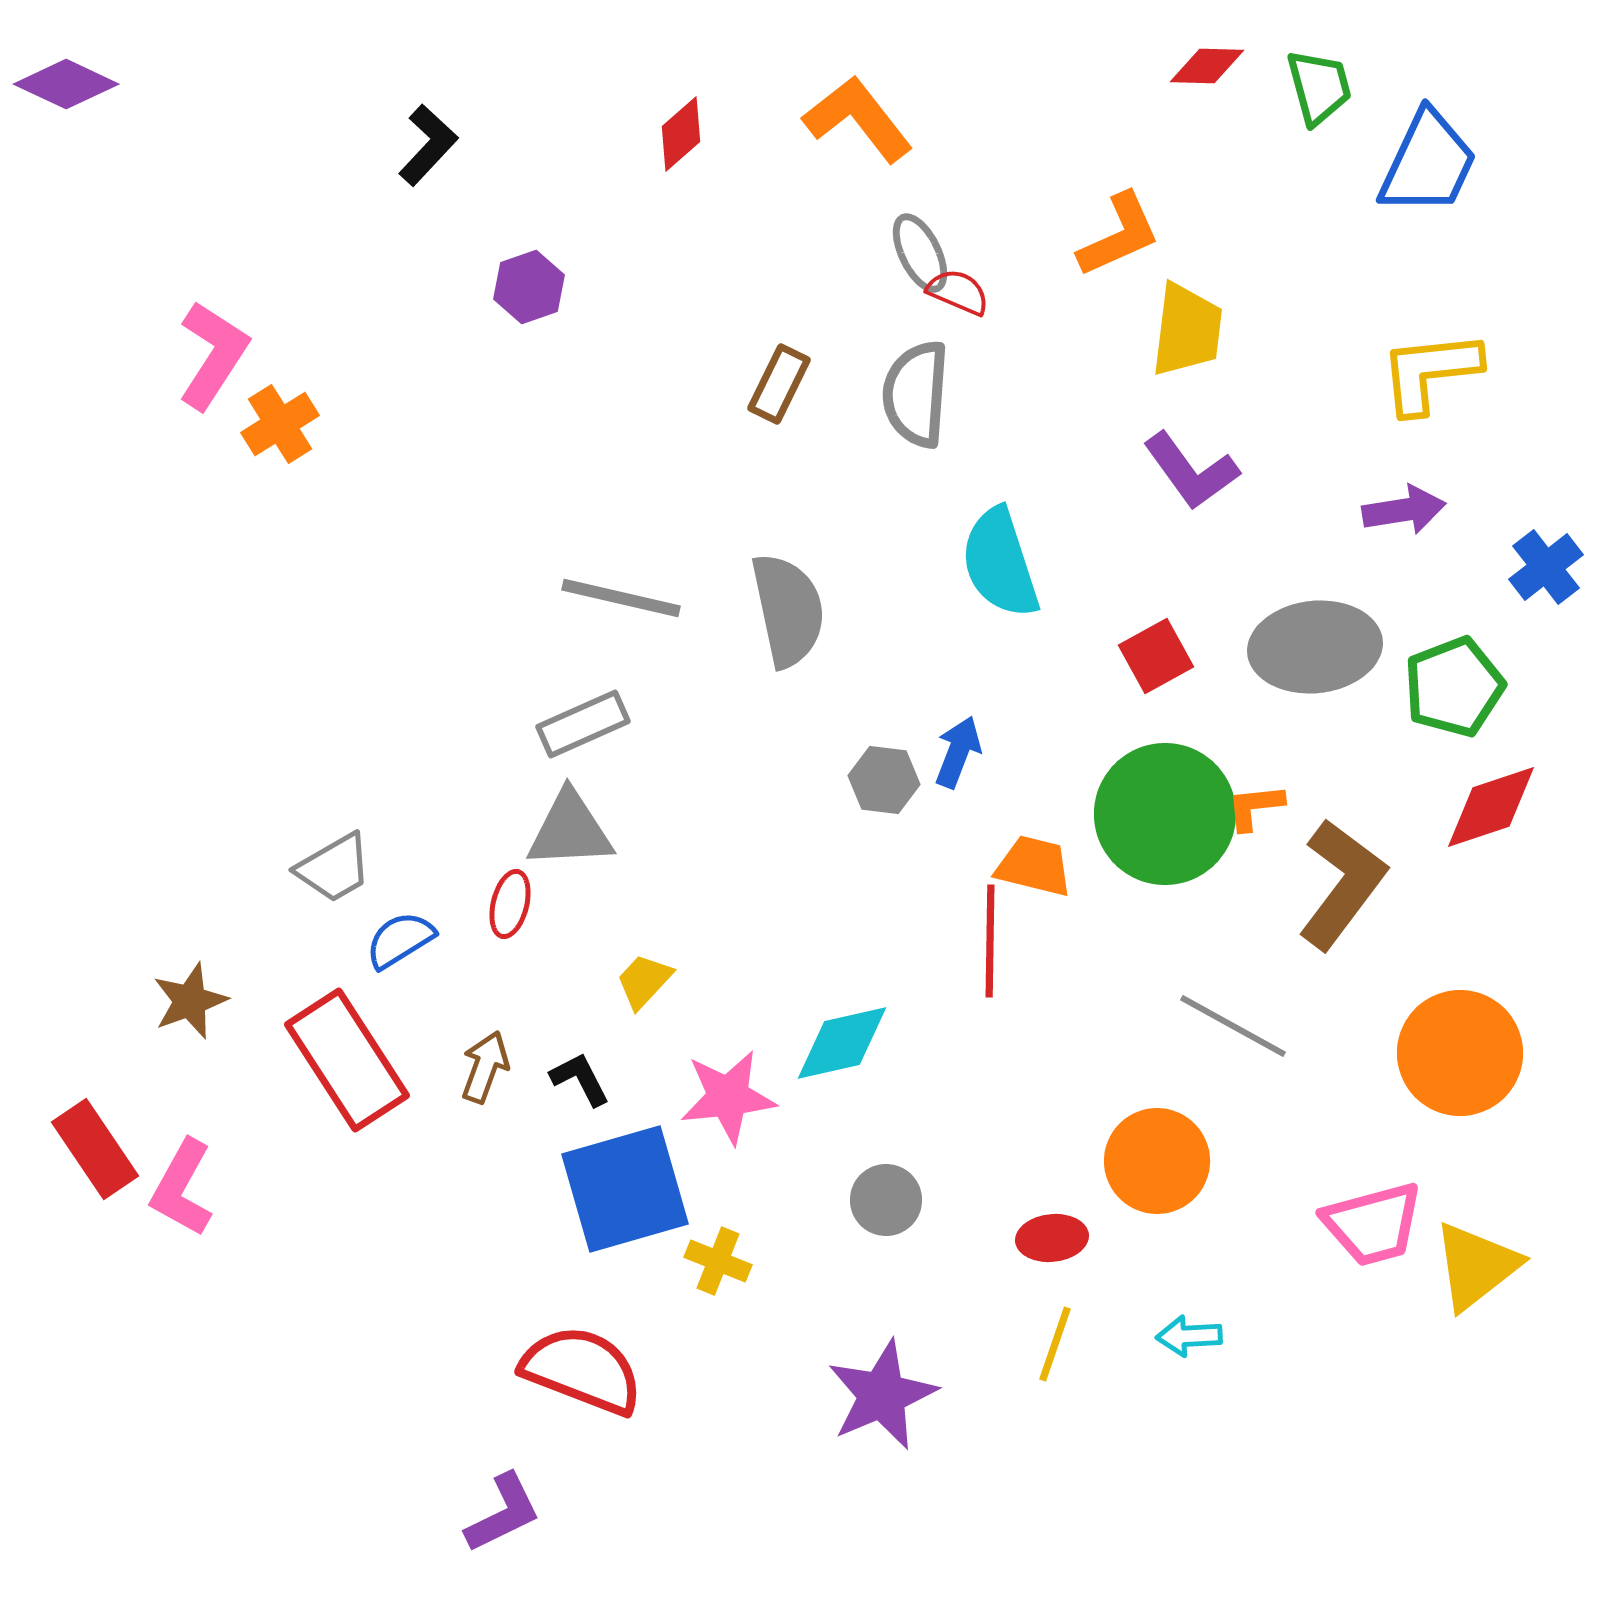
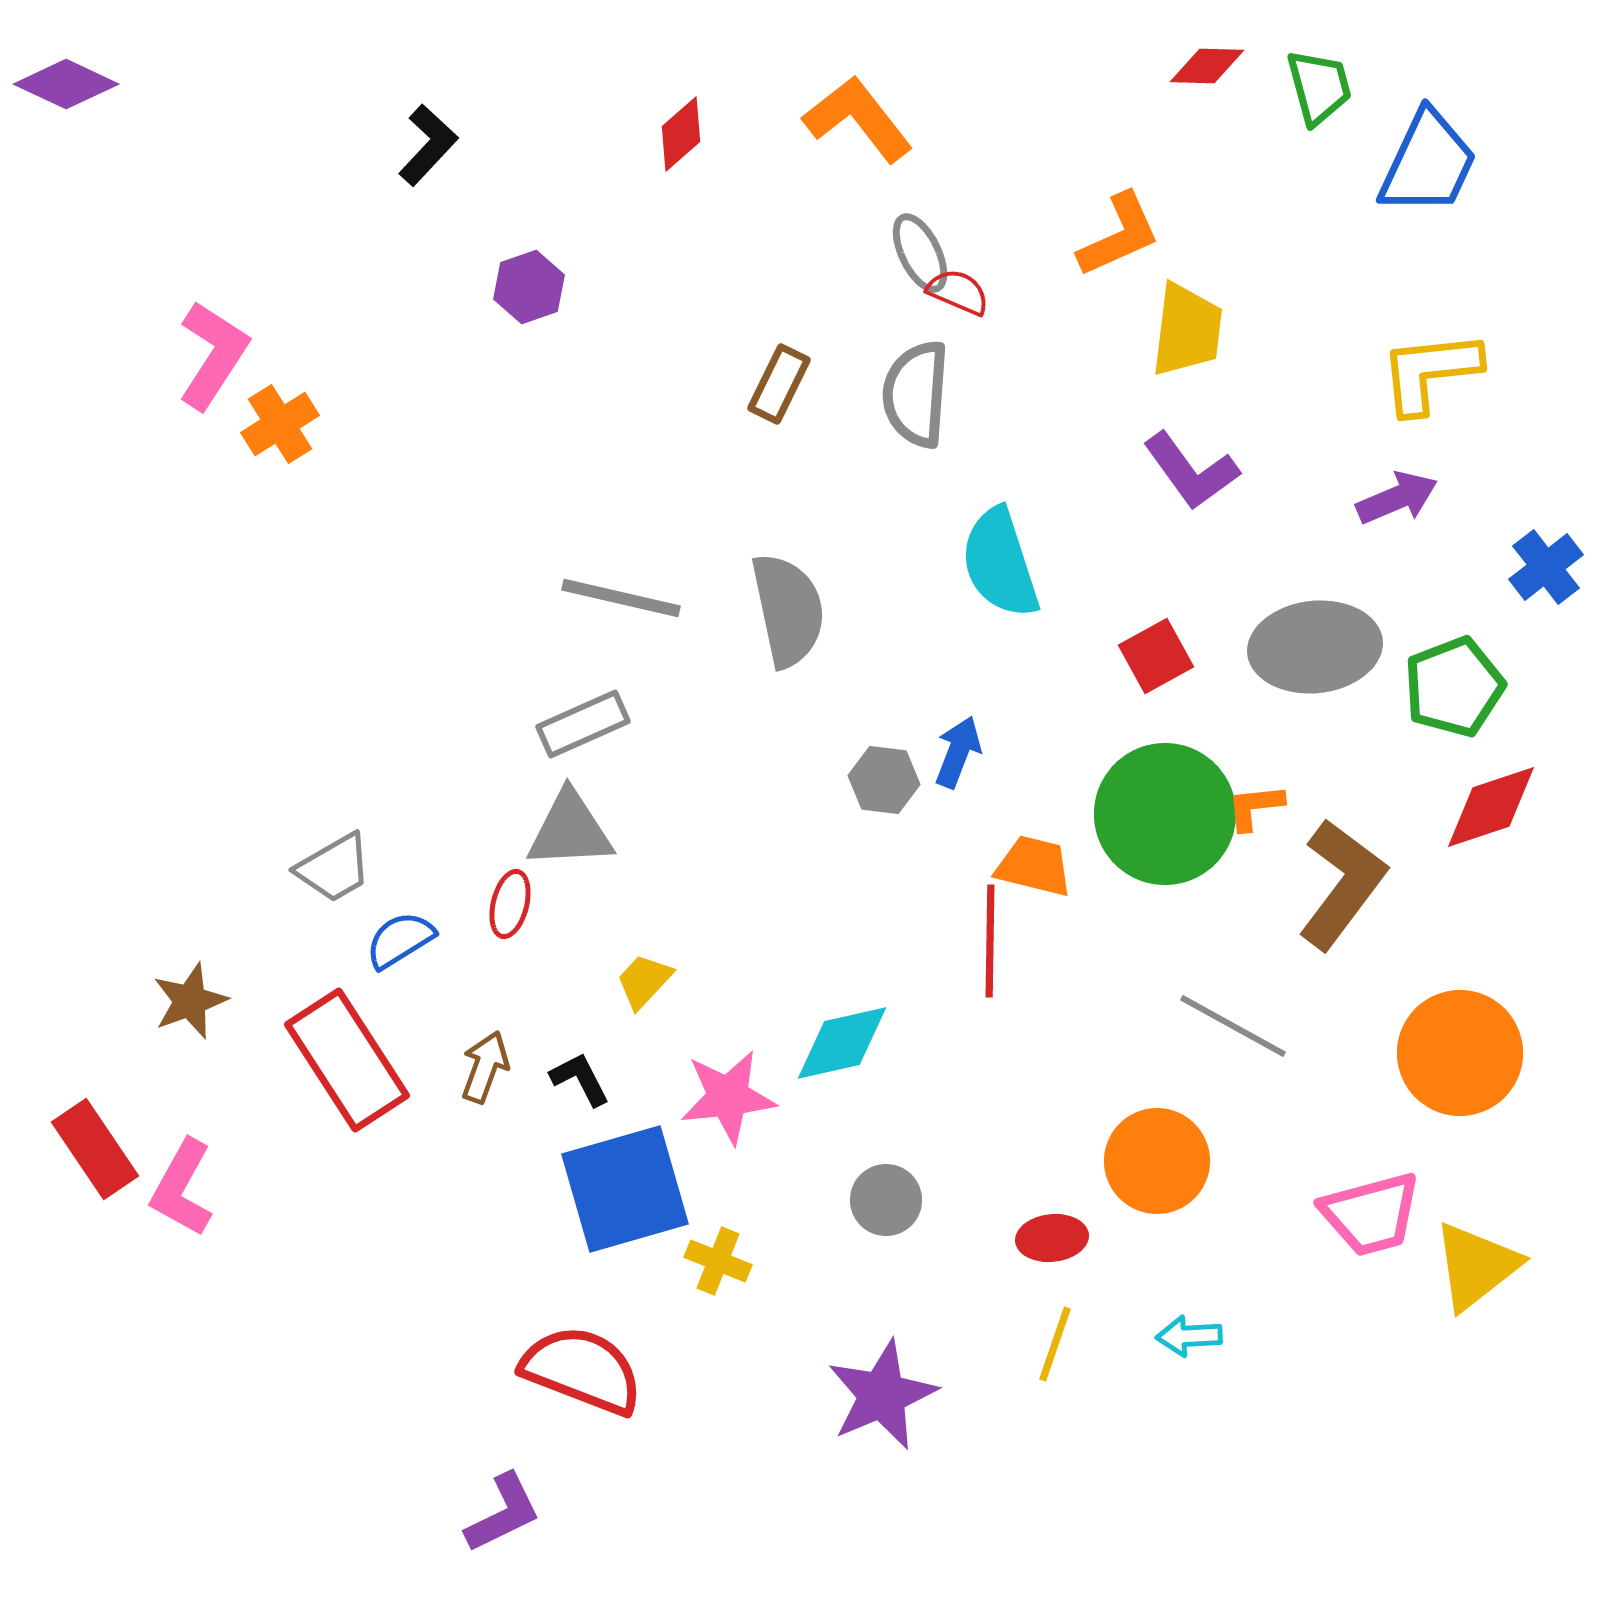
purple arrow at (1404, 510): moved 7 px left, 12 px up; rotated 14 degrees counterclockwise
pink trapezoid at (1373, 1224): moved 2 px left, 10 px up
